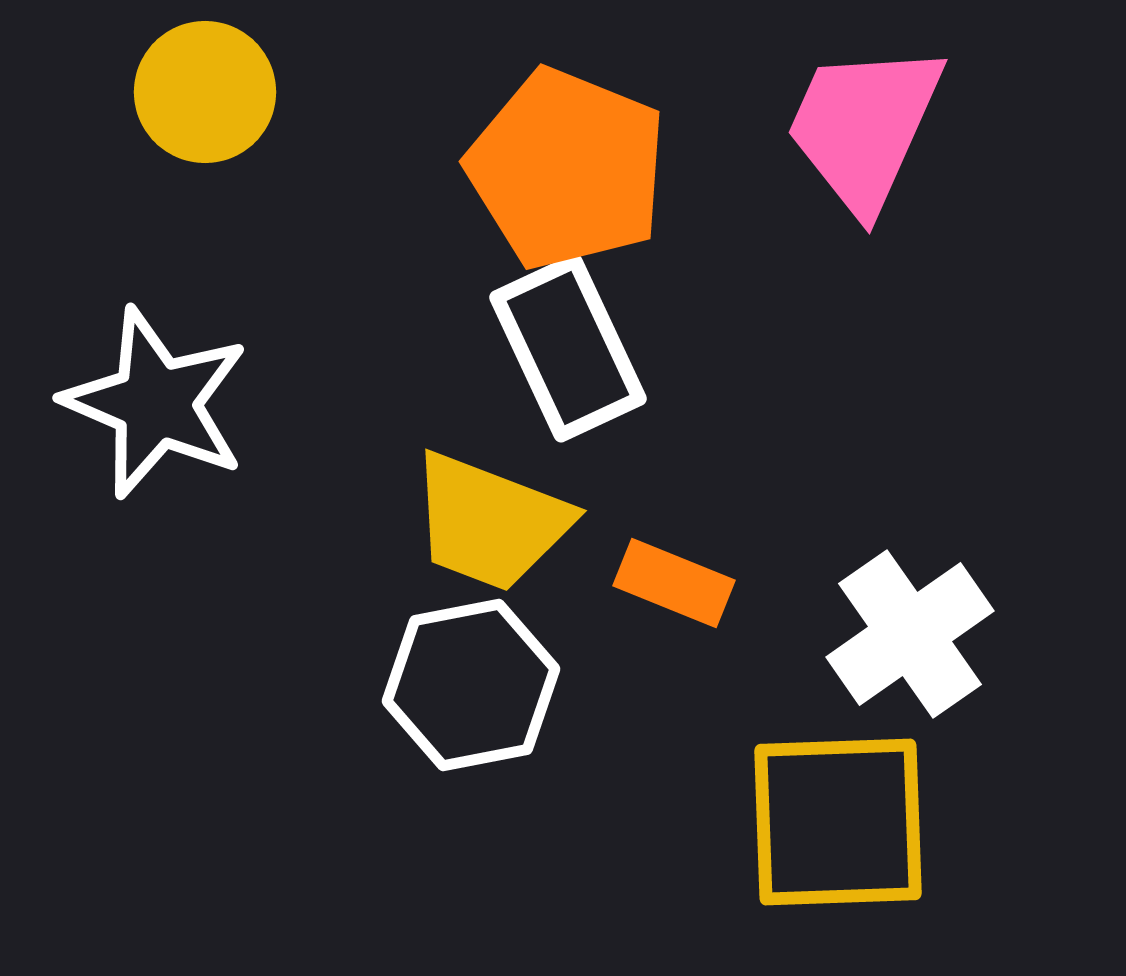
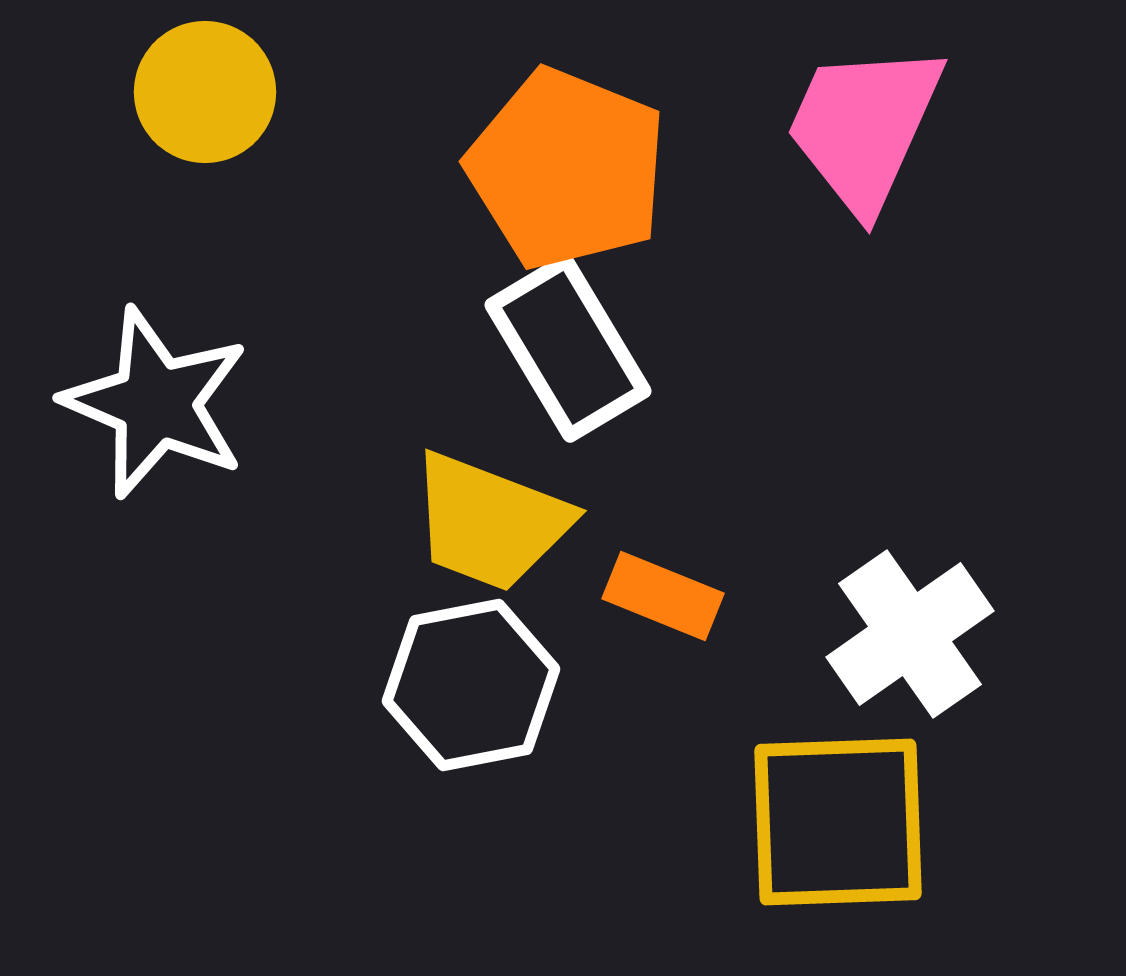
white rectangle: rotated 6 degrees counterclockwise
orange rectangle: moved 11 px left, 13 px down
